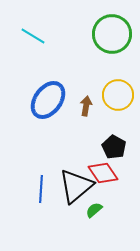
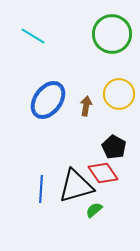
yellow circle: moved 1 px right, 1 px up
black triangle: rotated 24 degrees clockwise
